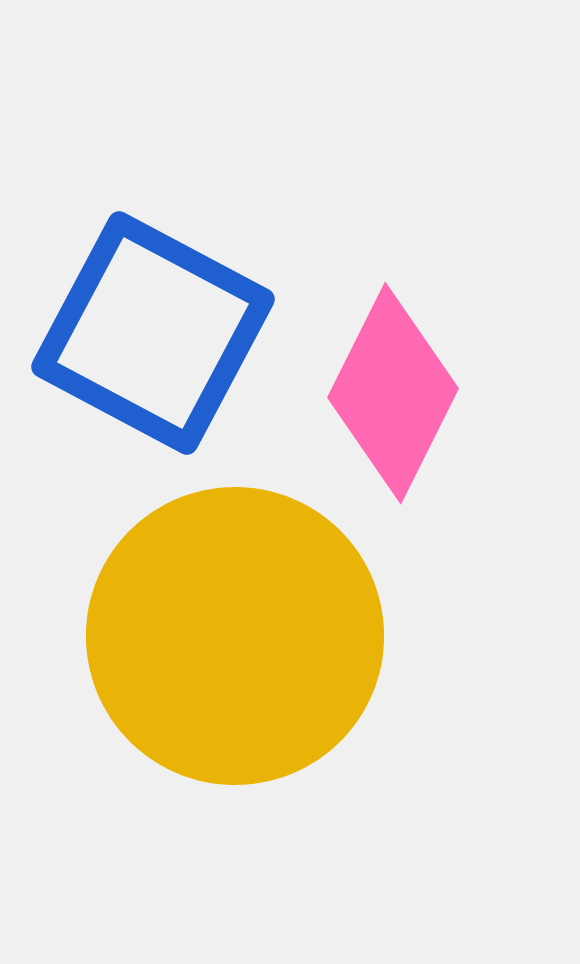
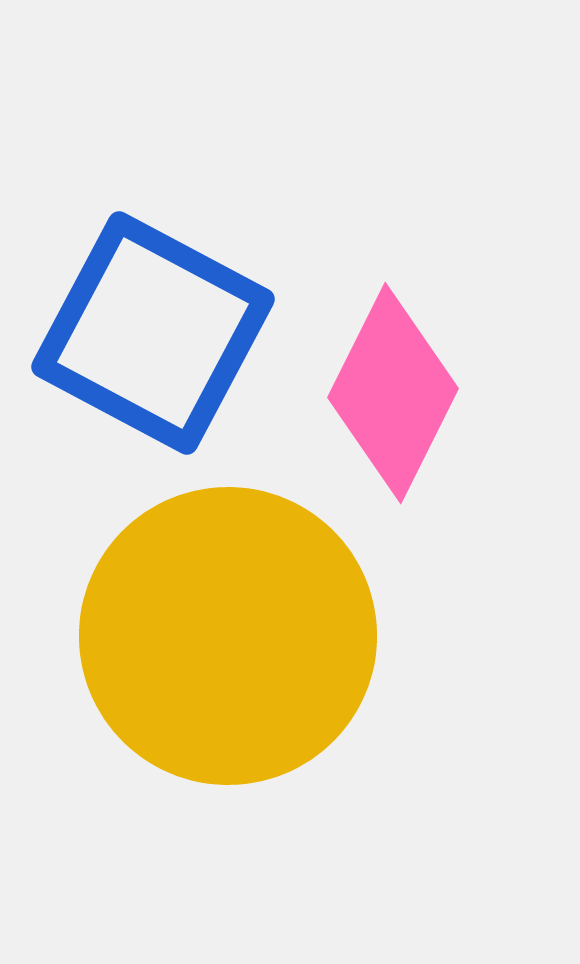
yellow circle: moved 7 px left
